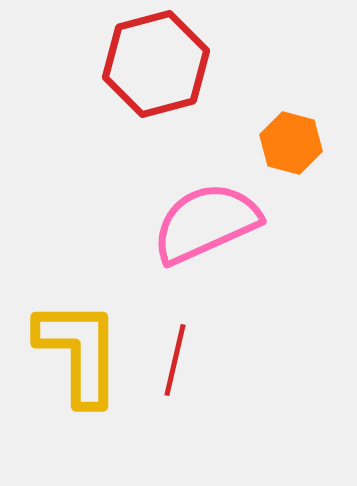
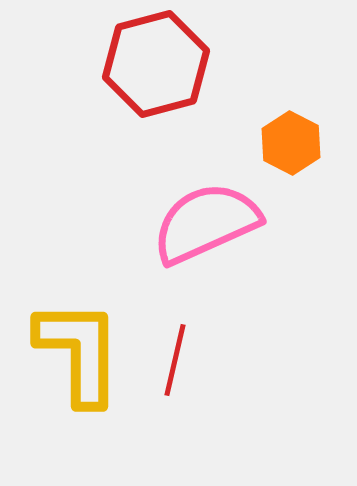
orange hexagon: rotated 12 degrees clockwise
